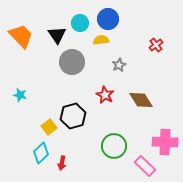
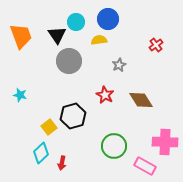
cyan circle: moved 4 px left, 1 px up
orange trapezoid: rotated 24 degrees clockwise
yellow semicircle: moved 2 px left
gray circle: moved 3 px left, 1 px up
pink rectangle: rotated 15 degrees counterclockwise
